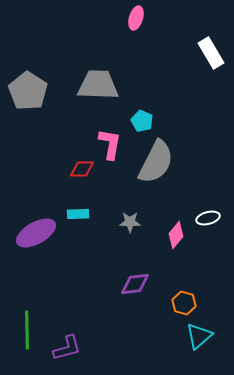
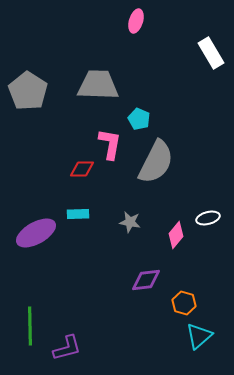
pink ellipse: moved 3 px down
cyan pentagon: moved 3 px left, 2 px up
gray star: rotated 10 degrees clockwise
purple diamond: moved 11 px right, 4 px up
green line: moved 3 px right, 4 px up
